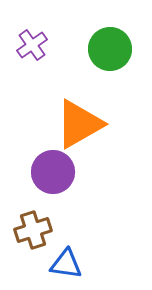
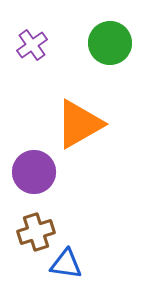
green circle: moved 6 px up
purple circle: moved 19 px left
brown cross: moved 3 px right, 2 px down
